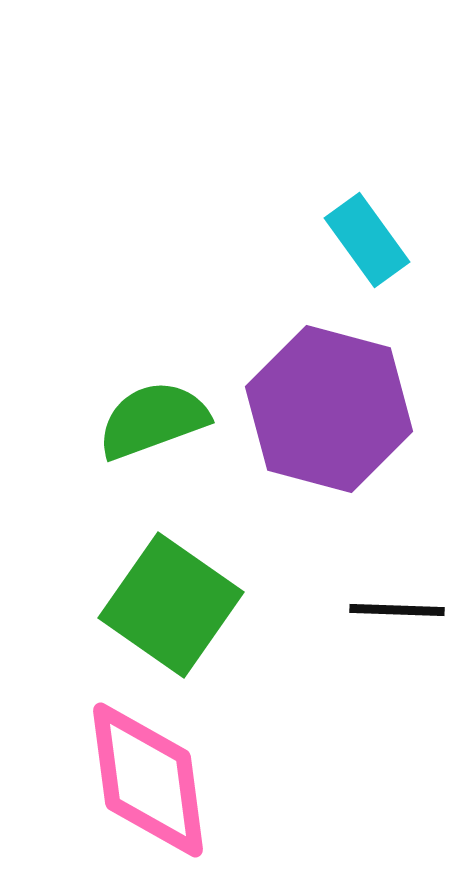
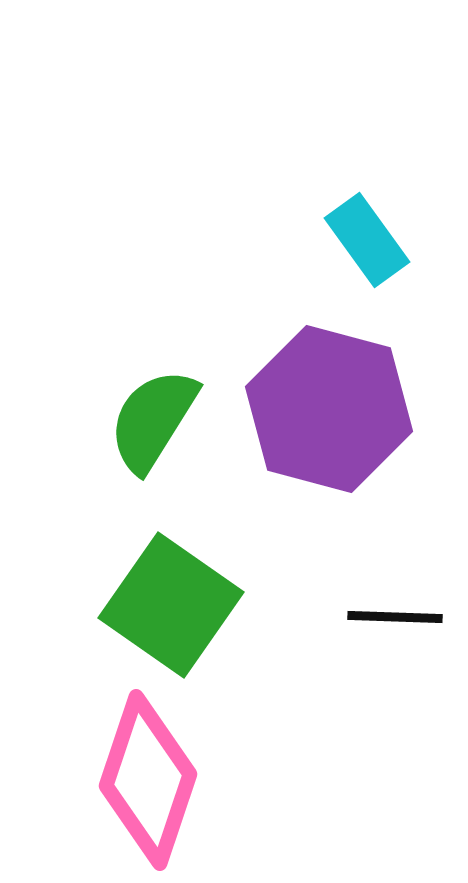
green semicircle: rotated 38 degrees counterclockwise
black line: moved 2 px left, 7 px down
pink diamond: rotated 26 degrees clockwise
